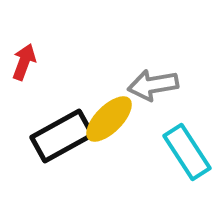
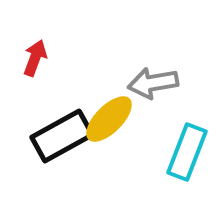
red arrow: moved 11 px right, 4 px up
gray arrow: moved 2 px up
cyan rectangle: rotated 54 degrees clockwise
